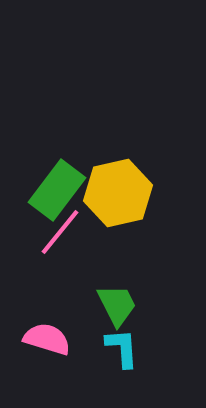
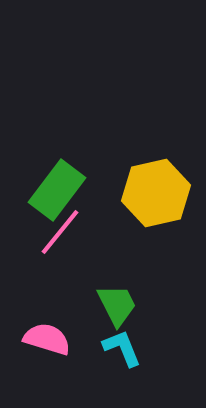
yellow hexagon: moved 38 px right
cyan L-shape: rotated 18 degrees counterclockwise
